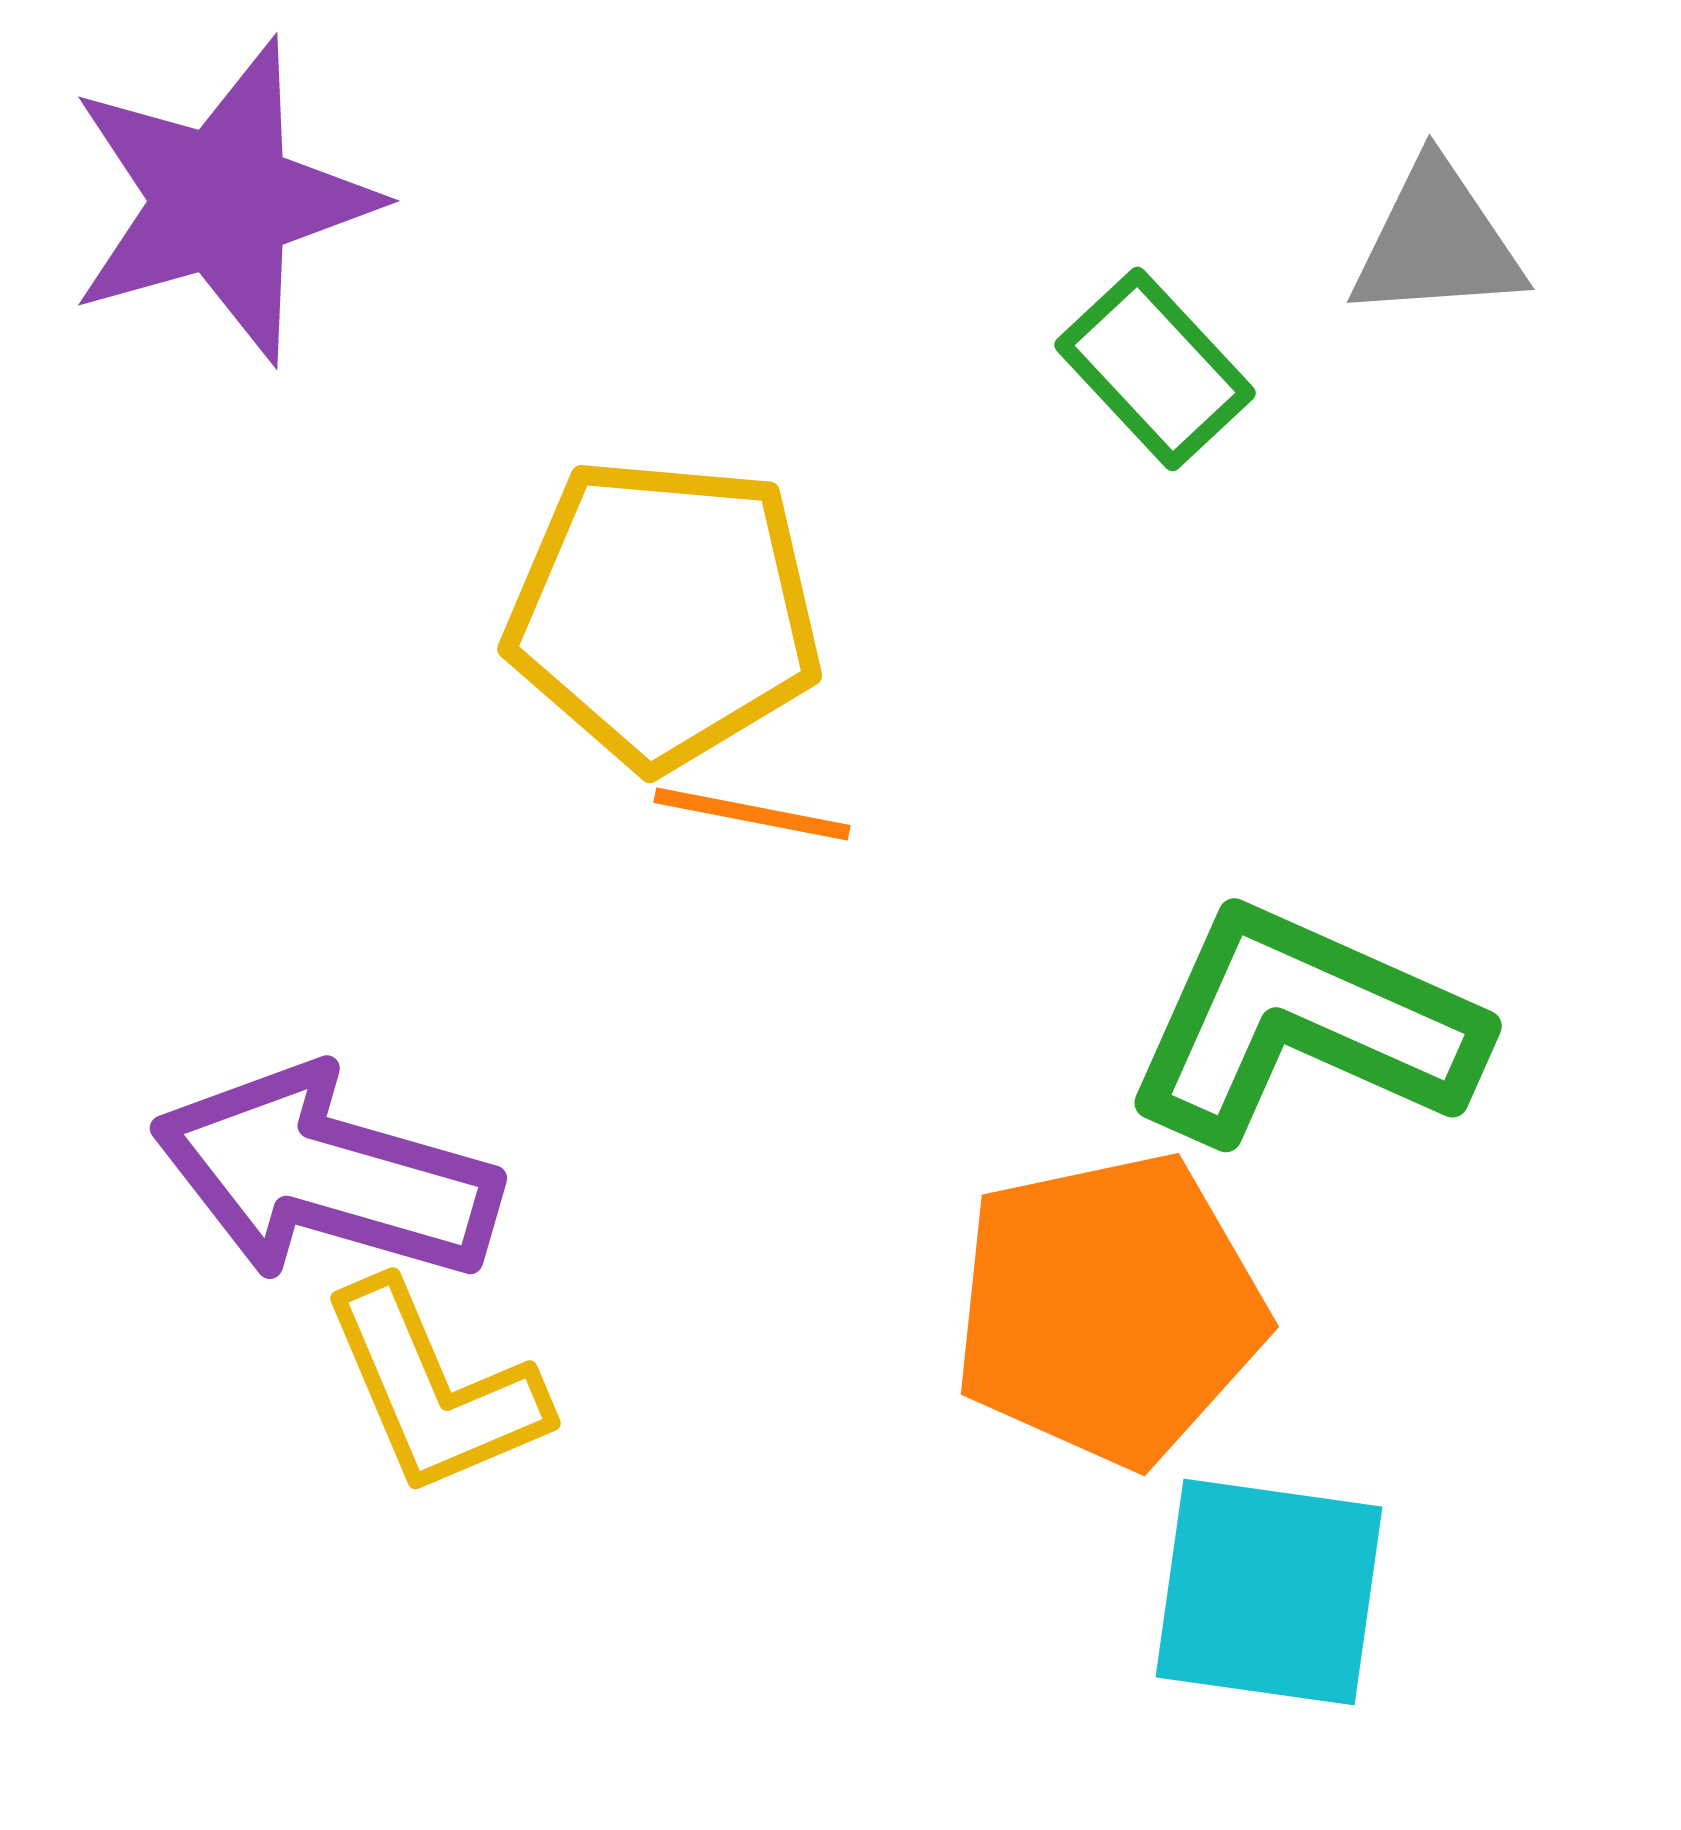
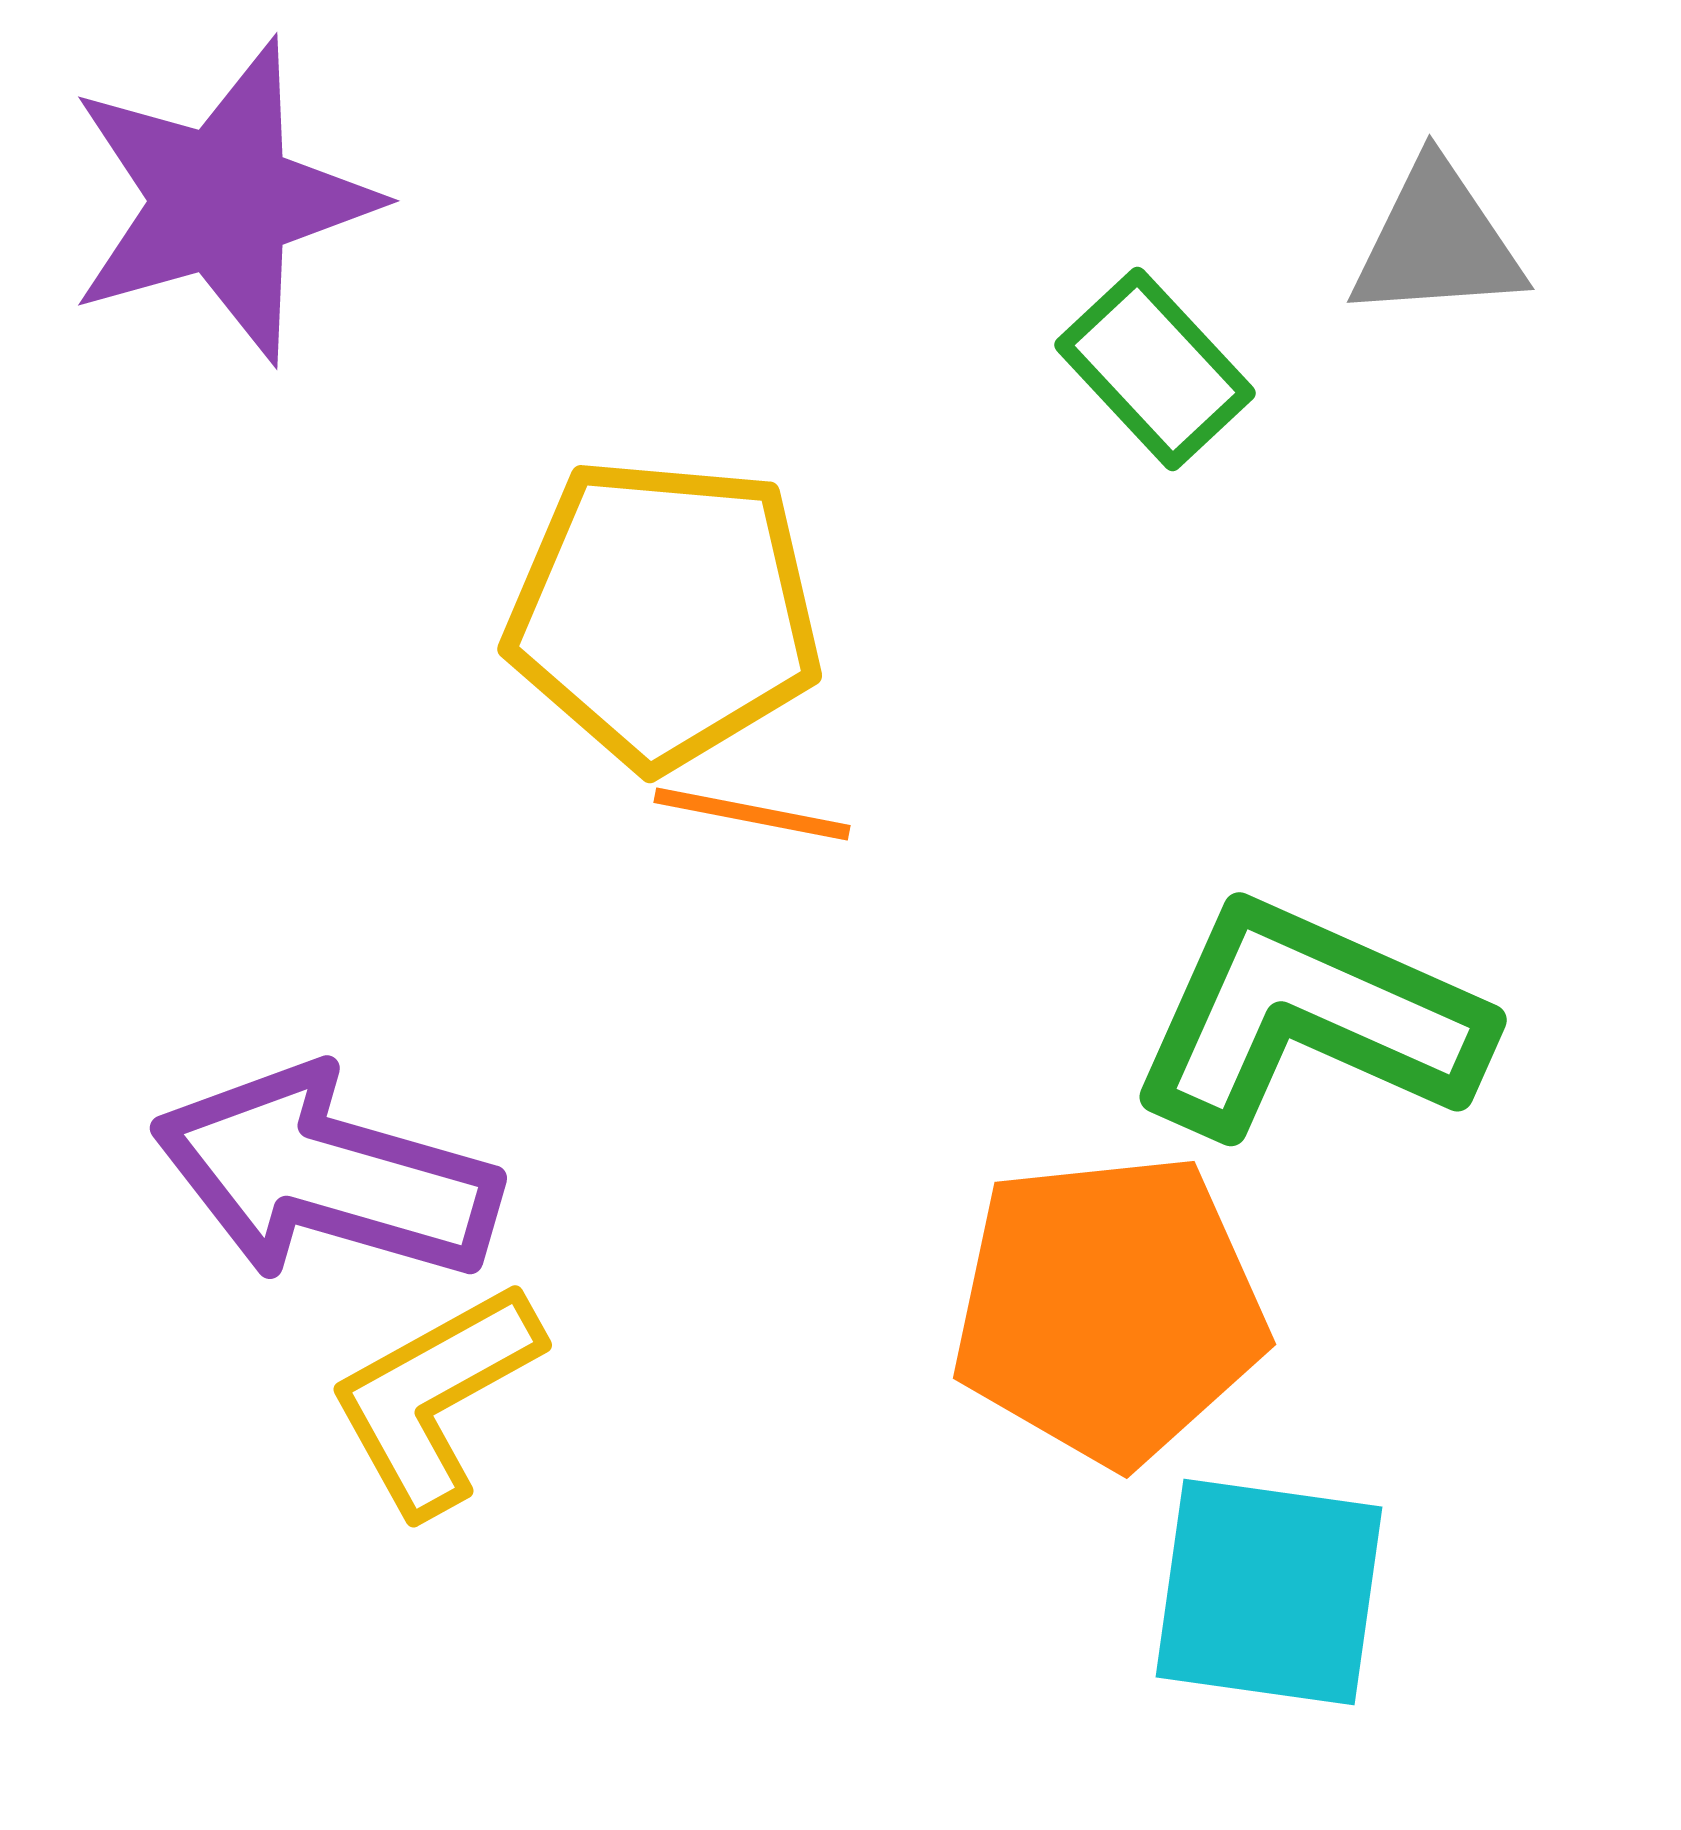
green L-shape: moved 5 px right, 6 px up
orange pentagon: rotated 6 degrees clockwise
yellow L-shape: moved 1 px right, 9 px down; rotated 84 degrees clockwise
